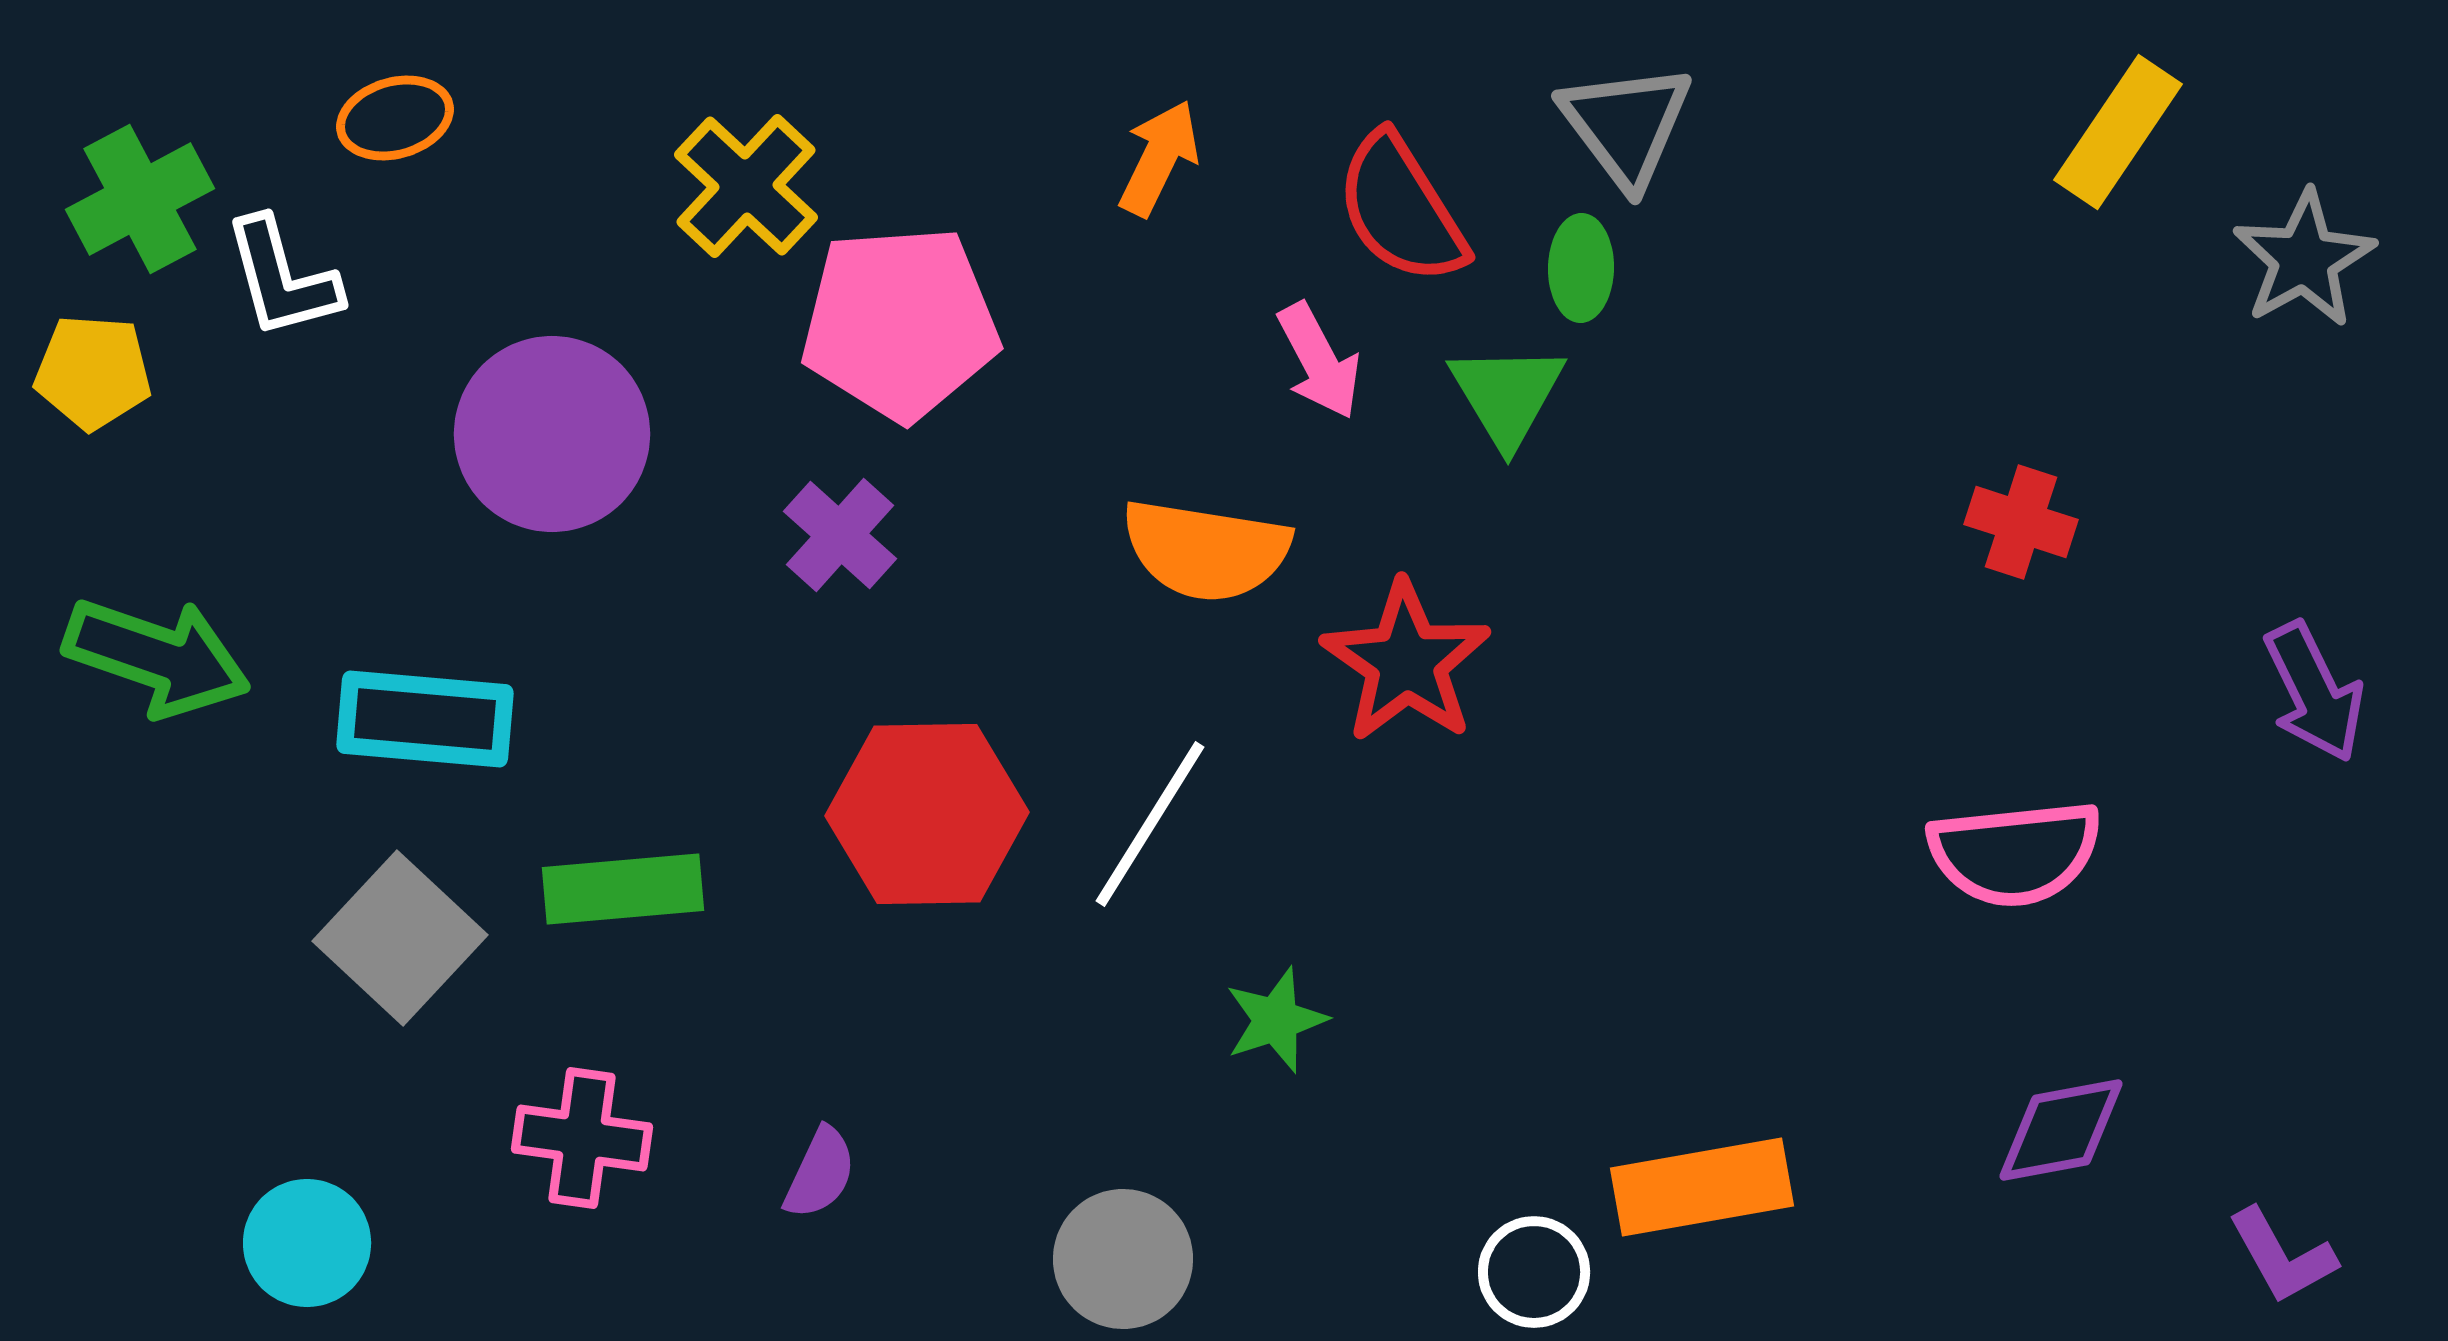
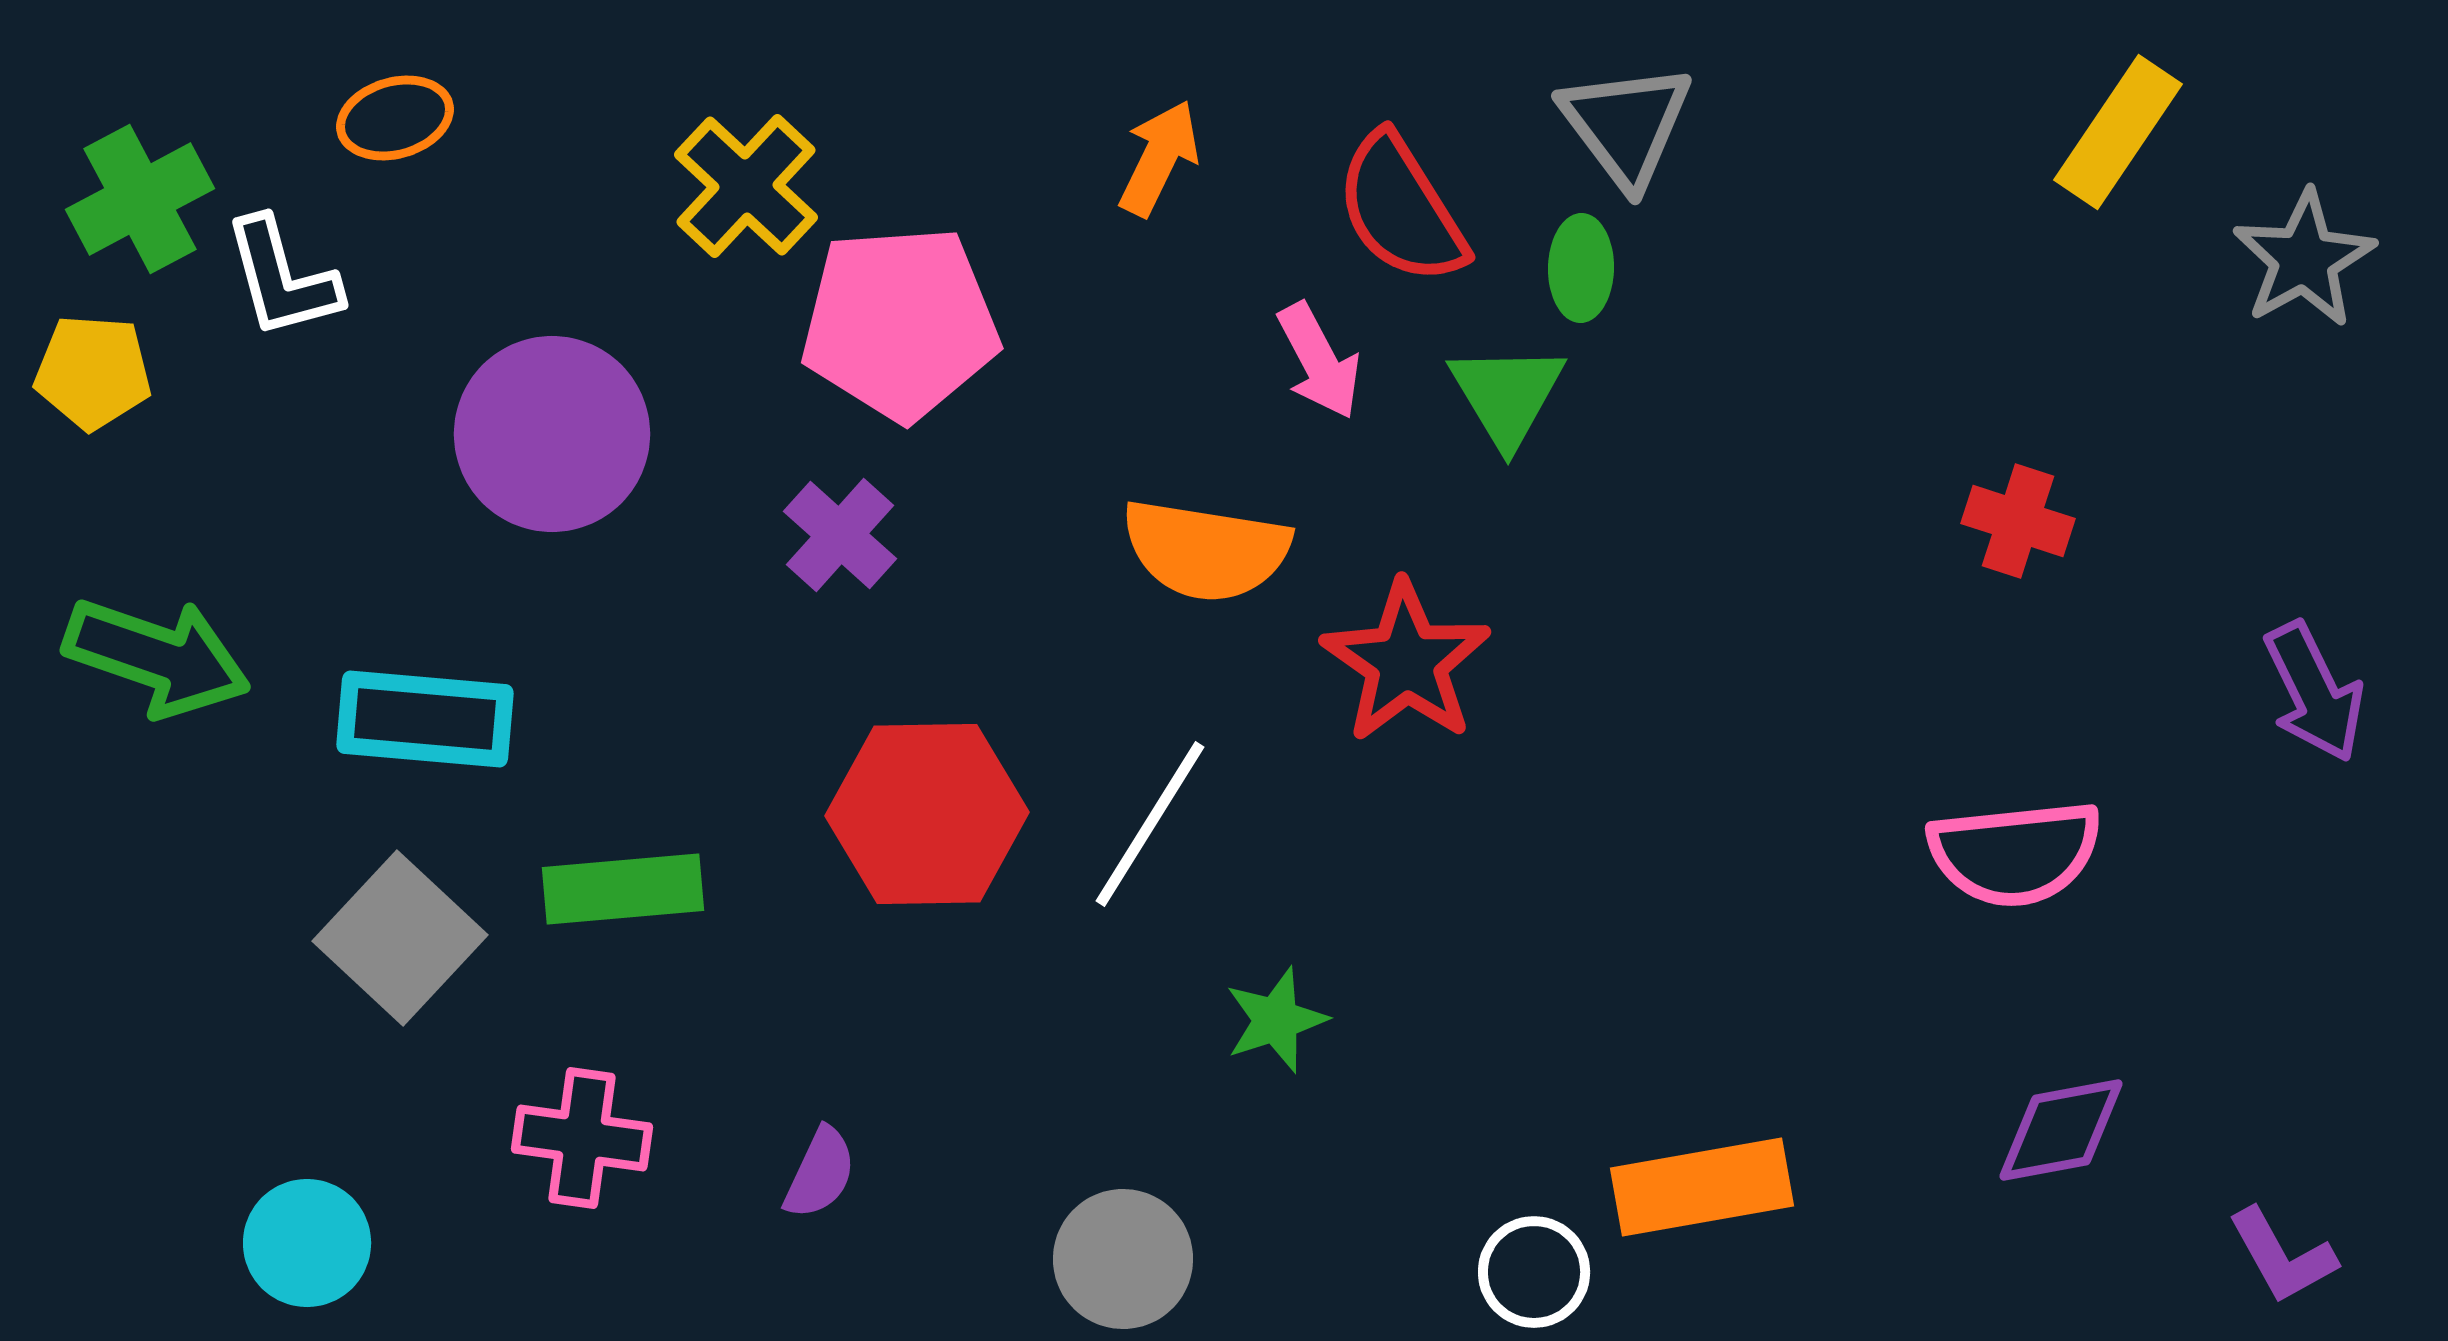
red cross: moved 3 px left, 1 px up
